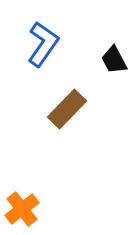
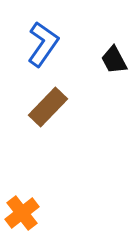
brown rectangle: moved 19 px left, 2 px up
orange cross: moved 4 px down
